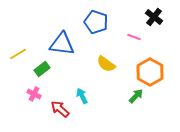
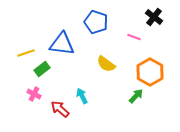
yellow line: moved 8 px right, 1 px up; rotated 12 degrees clockwise
